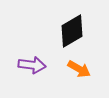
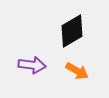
orange arrow: moved 2 px left, 2 px down
